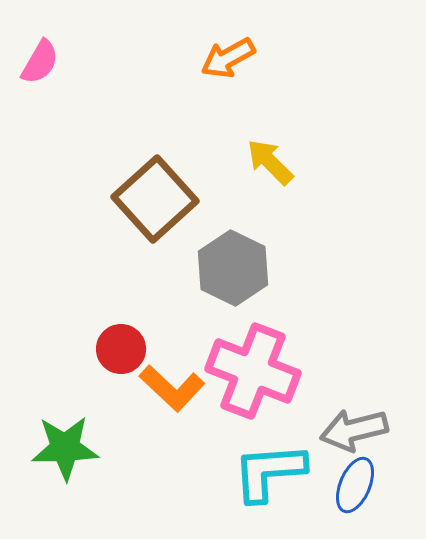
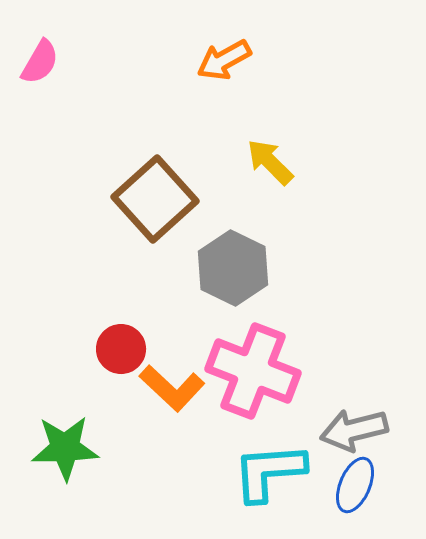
orange arrow: moved 4 px left, 2 px down
